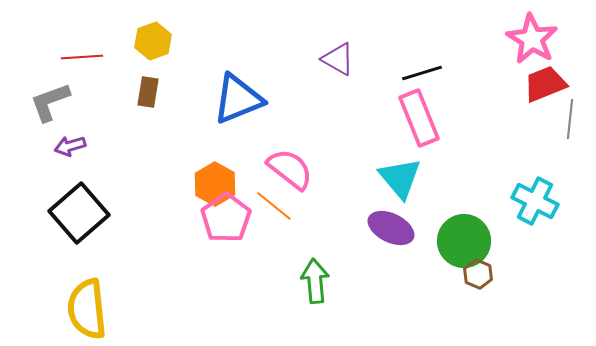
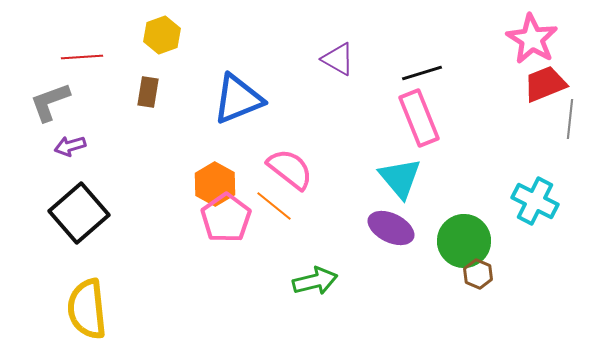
yellow hexagon: moved 9 px right, 6 px up
green arrow: rotated 81 degrees clockwise
